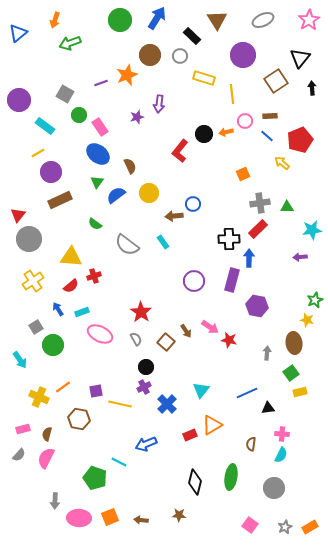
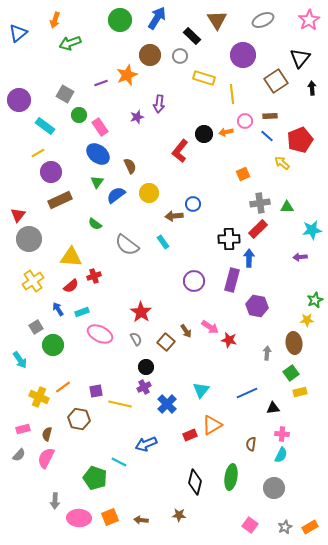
yellow star at (307, 320): rotated 16 degrees counterclockwise
black triangle at (268, 408): moved 5 px right
